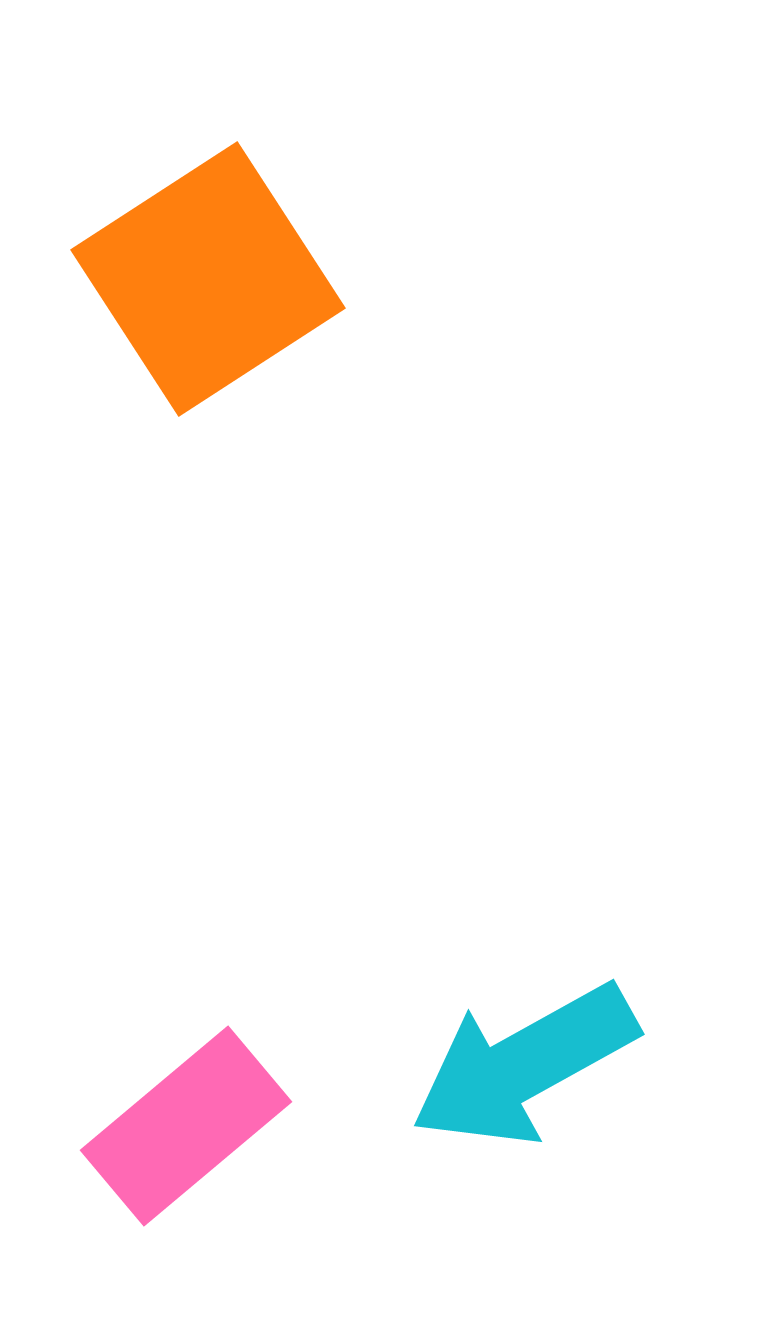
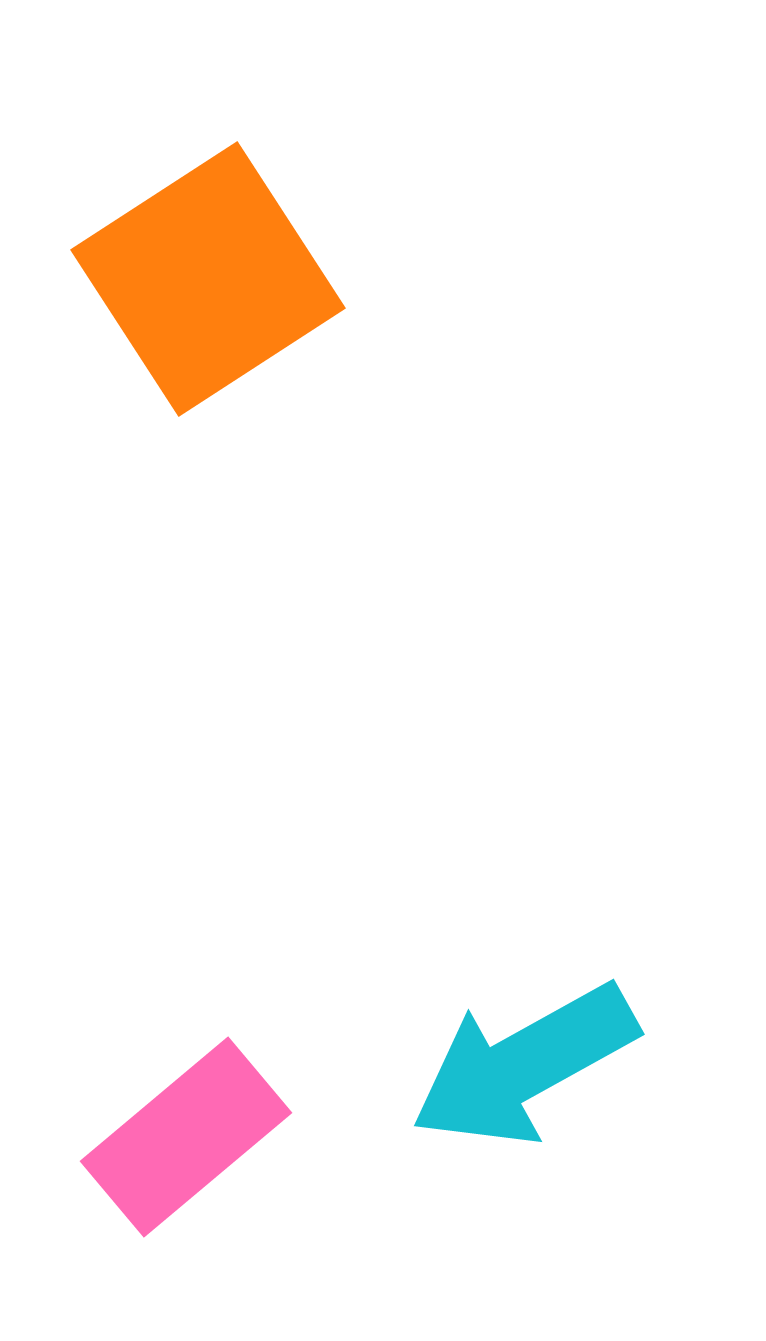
pink rectangle: moved 11 px down
